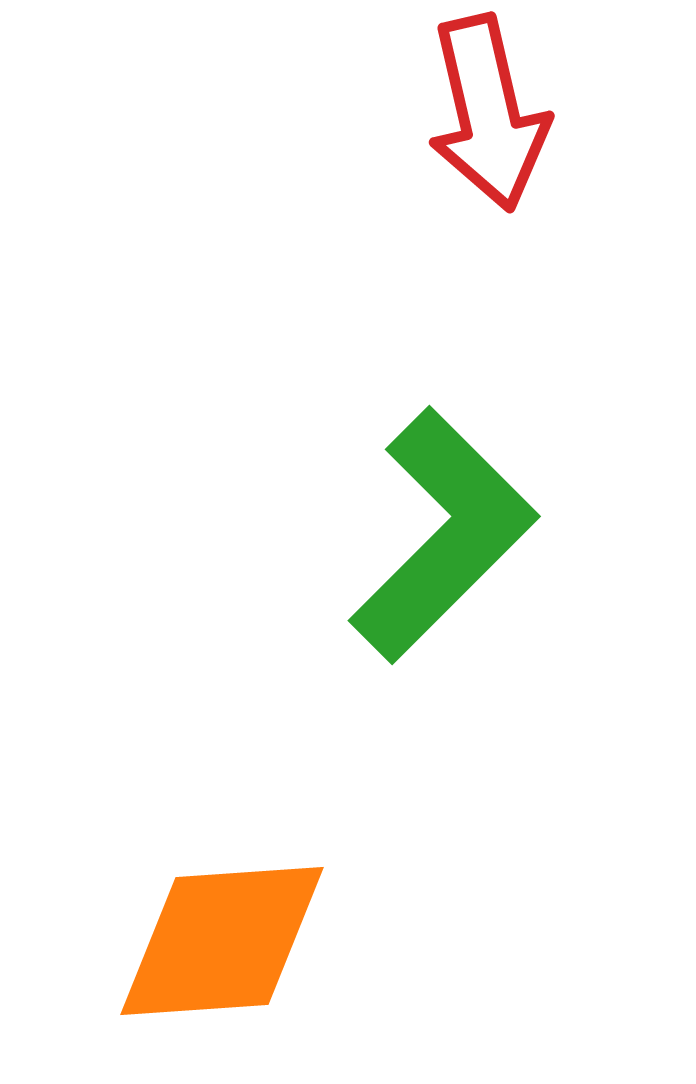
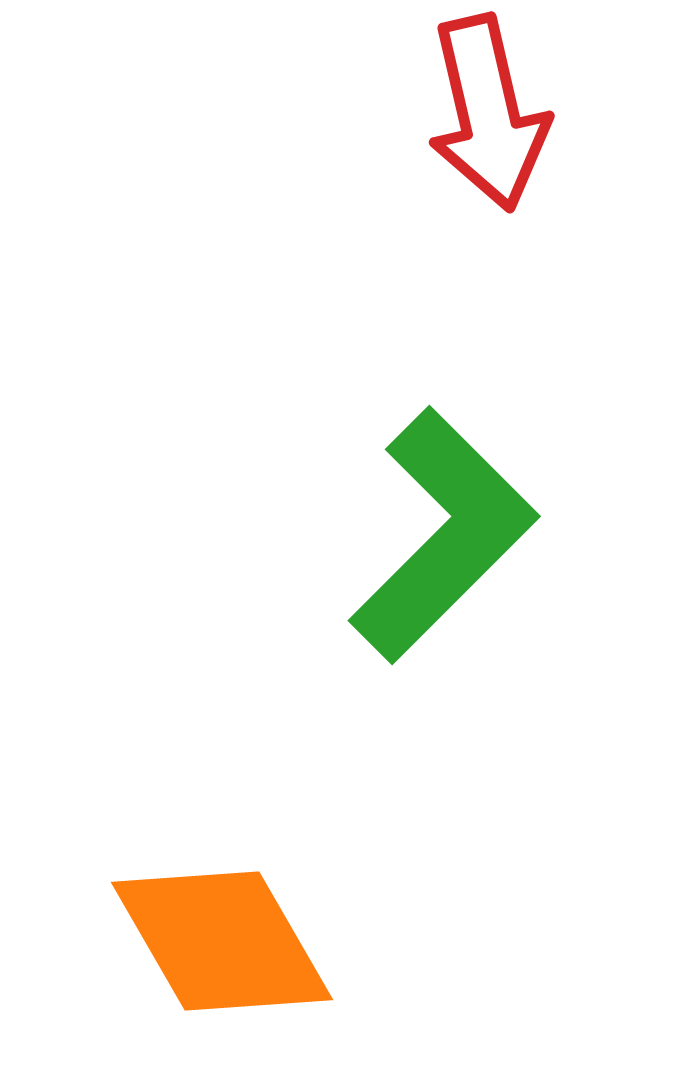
orange diamond: rotated 64 degrees clockwise
